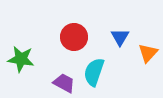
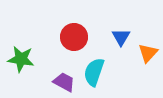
blue triangle: moved 1 px right
purple trapezoid: moved 1 px up
